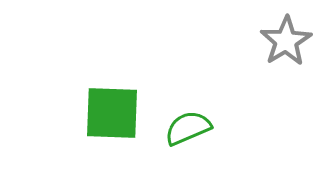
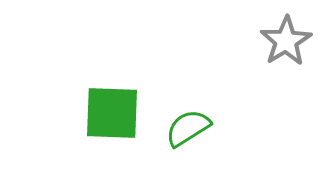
green semicircle: rotated 9 degrees counterclockwise
